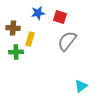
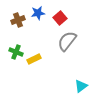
red square: moved 1 px down; rotated 32 degrees clockwise
brown cross: moved 5 px right, 8 px up; rotated 24 degrees counterclockwise
yellow rectangle: moved 4 px right, 20 px down; rotated 48 degrees clockwise
green cross: rotated 24 degrees clockwise
